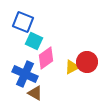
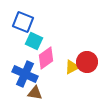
brown triangle: rotated 21 degrees counterclockwise
